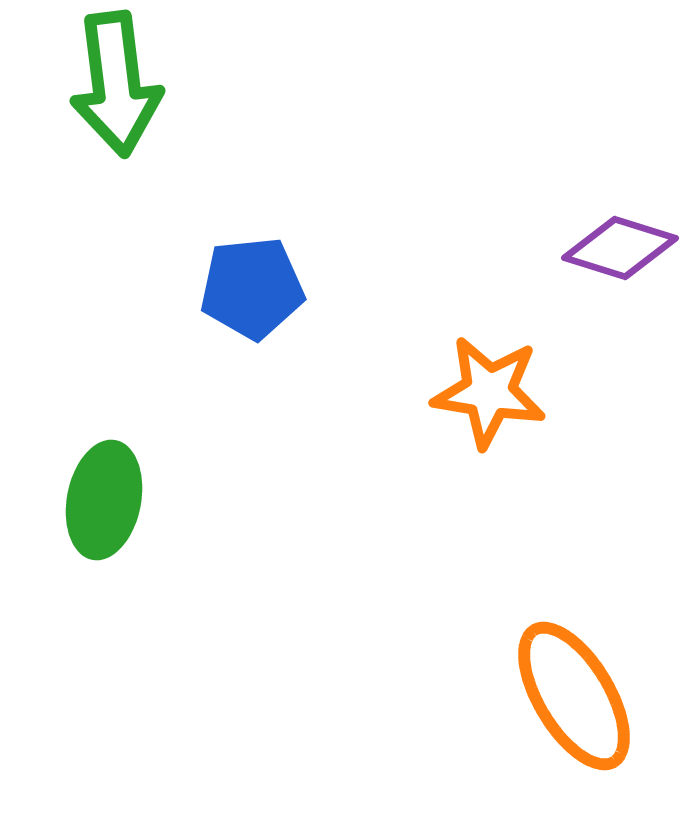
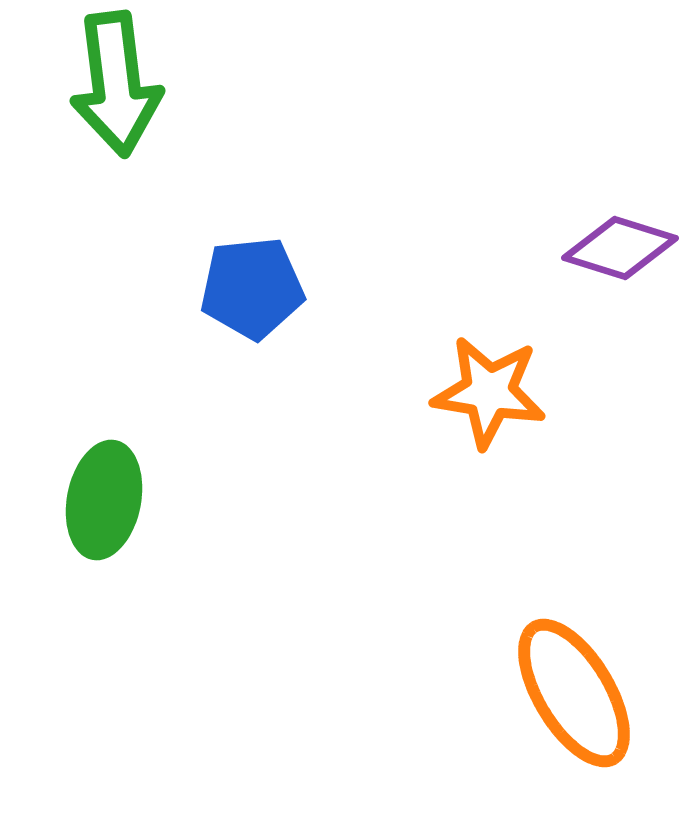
orange ellipse: moved 3 px up
